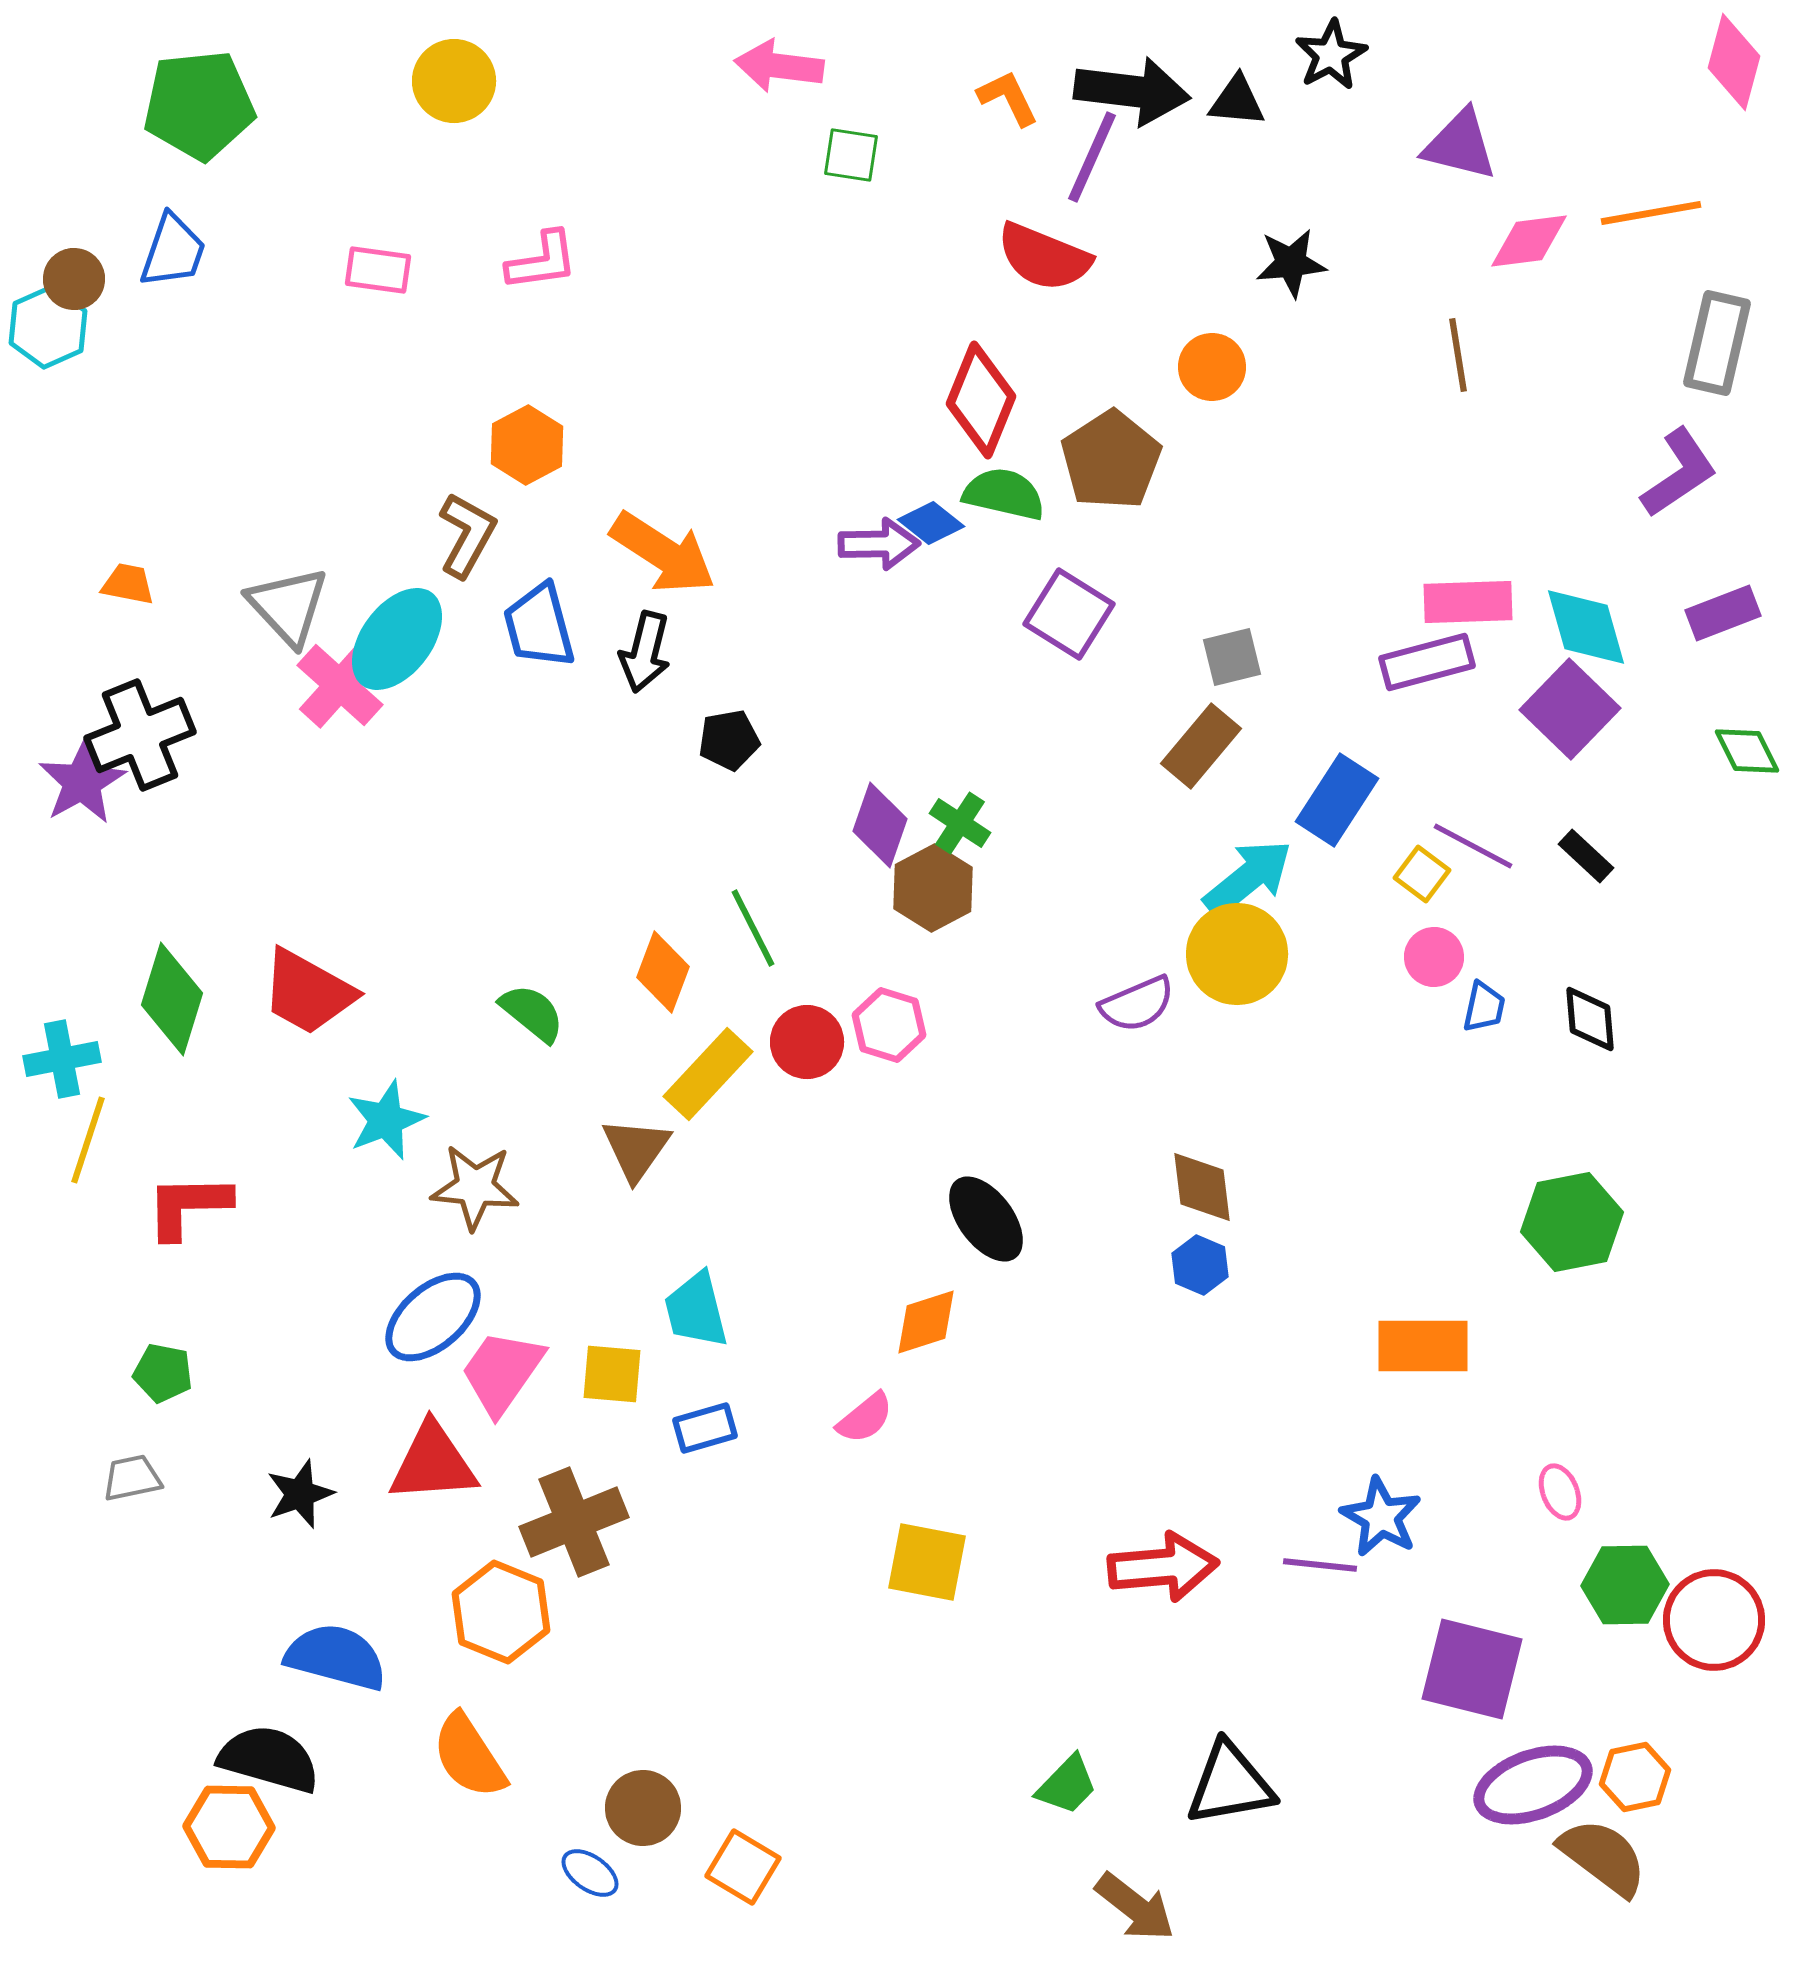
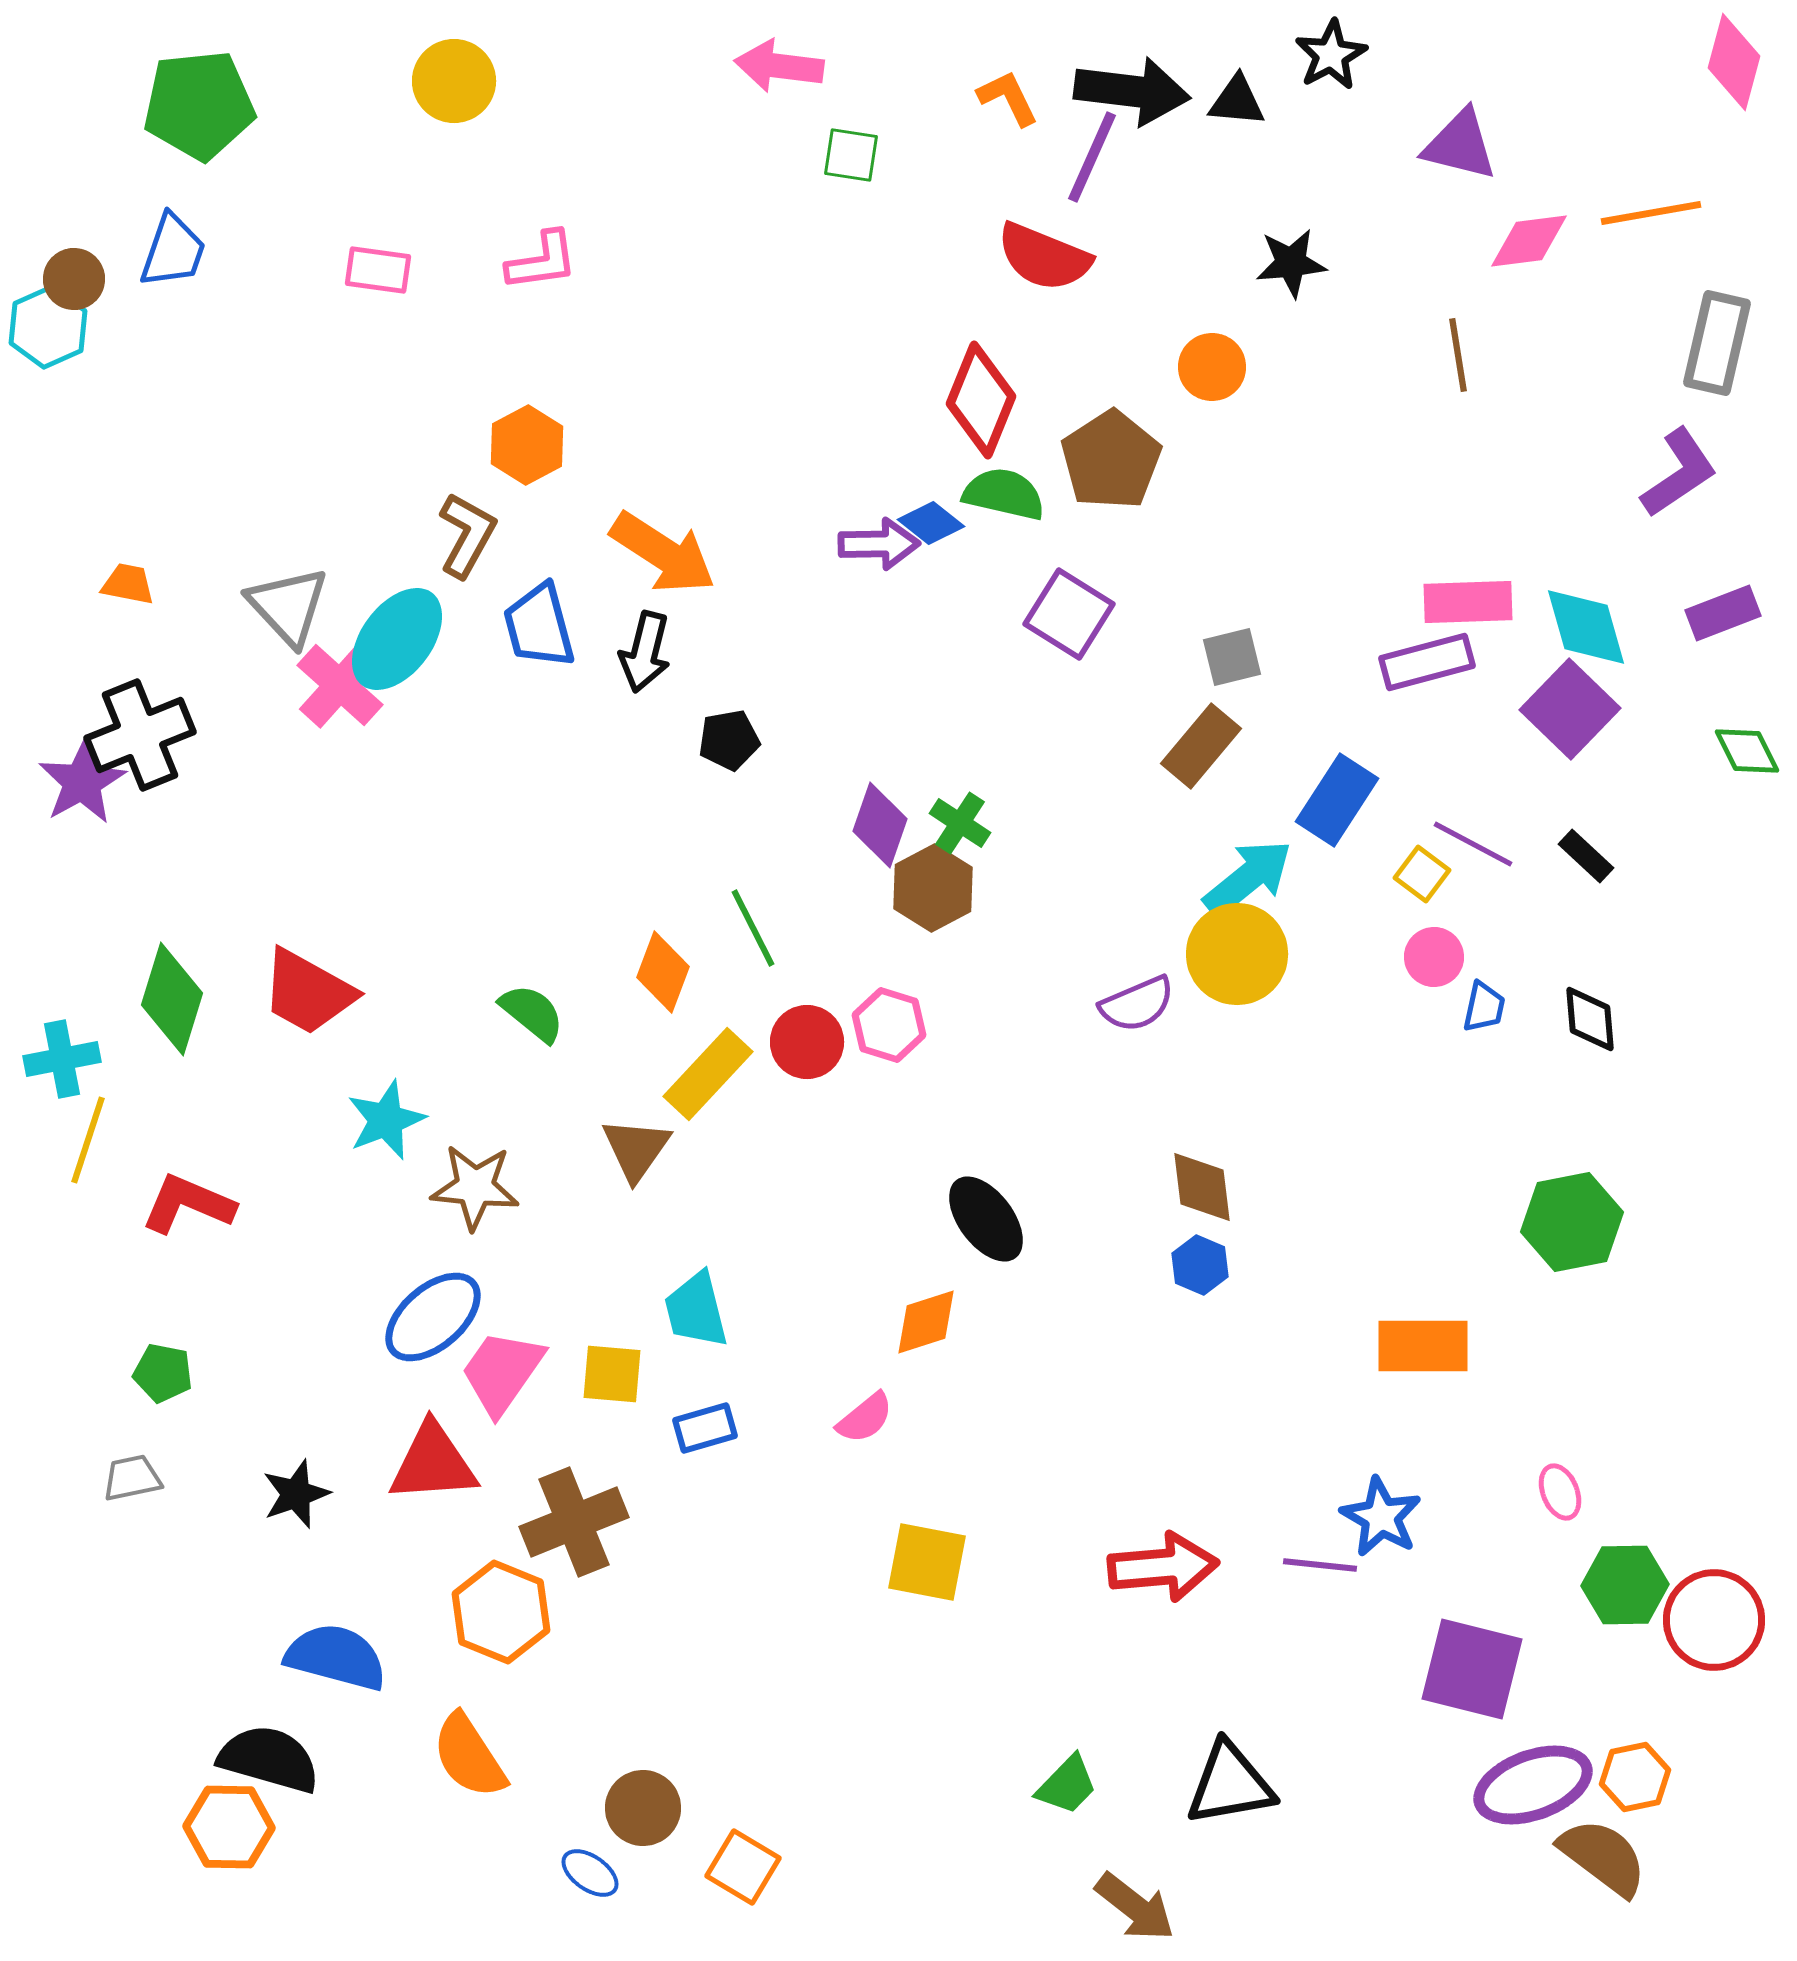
purple line at (1473, 846): moved 2 px up
red L-shape at (188, 1206): moved 2 px up; rotated 24 degrees clockwise
black star at (300, 1494): moved 4 px left
